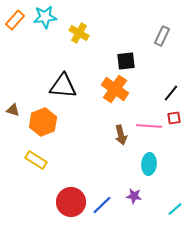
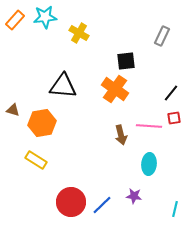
orange hexagon: moved 1 px left, 1 px down; rotated 12 degrees clockwise
cyan line: rotated 35 degrees counterclockwise
